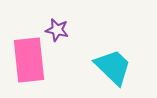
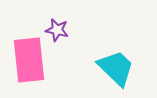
cyan trapezoid: moved 3 px right, 1 px down
